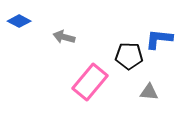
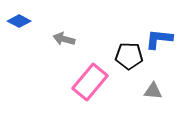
gray arrow: moved 2 px down
gray triangle: moved 4 px right, 1 px up
